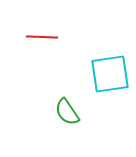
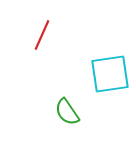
red line: moved 2 px up; rotated 68 degrees counterclockwise
